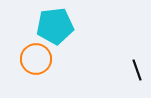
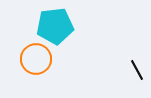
black line: rotated 10 degrees counterclockwise
